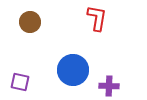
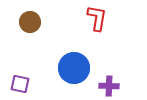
blue circle: moved 1 px right, 2 px up
purple square: moved 2 px down
